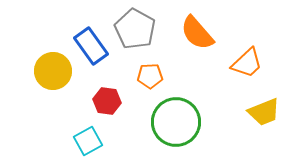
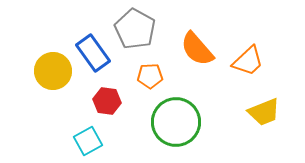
orange semicircle: moved 16 px down
blue rectangle: moved 2 px right, 7 px down
orange trapezoid: moved 1 px right, 2 px up
